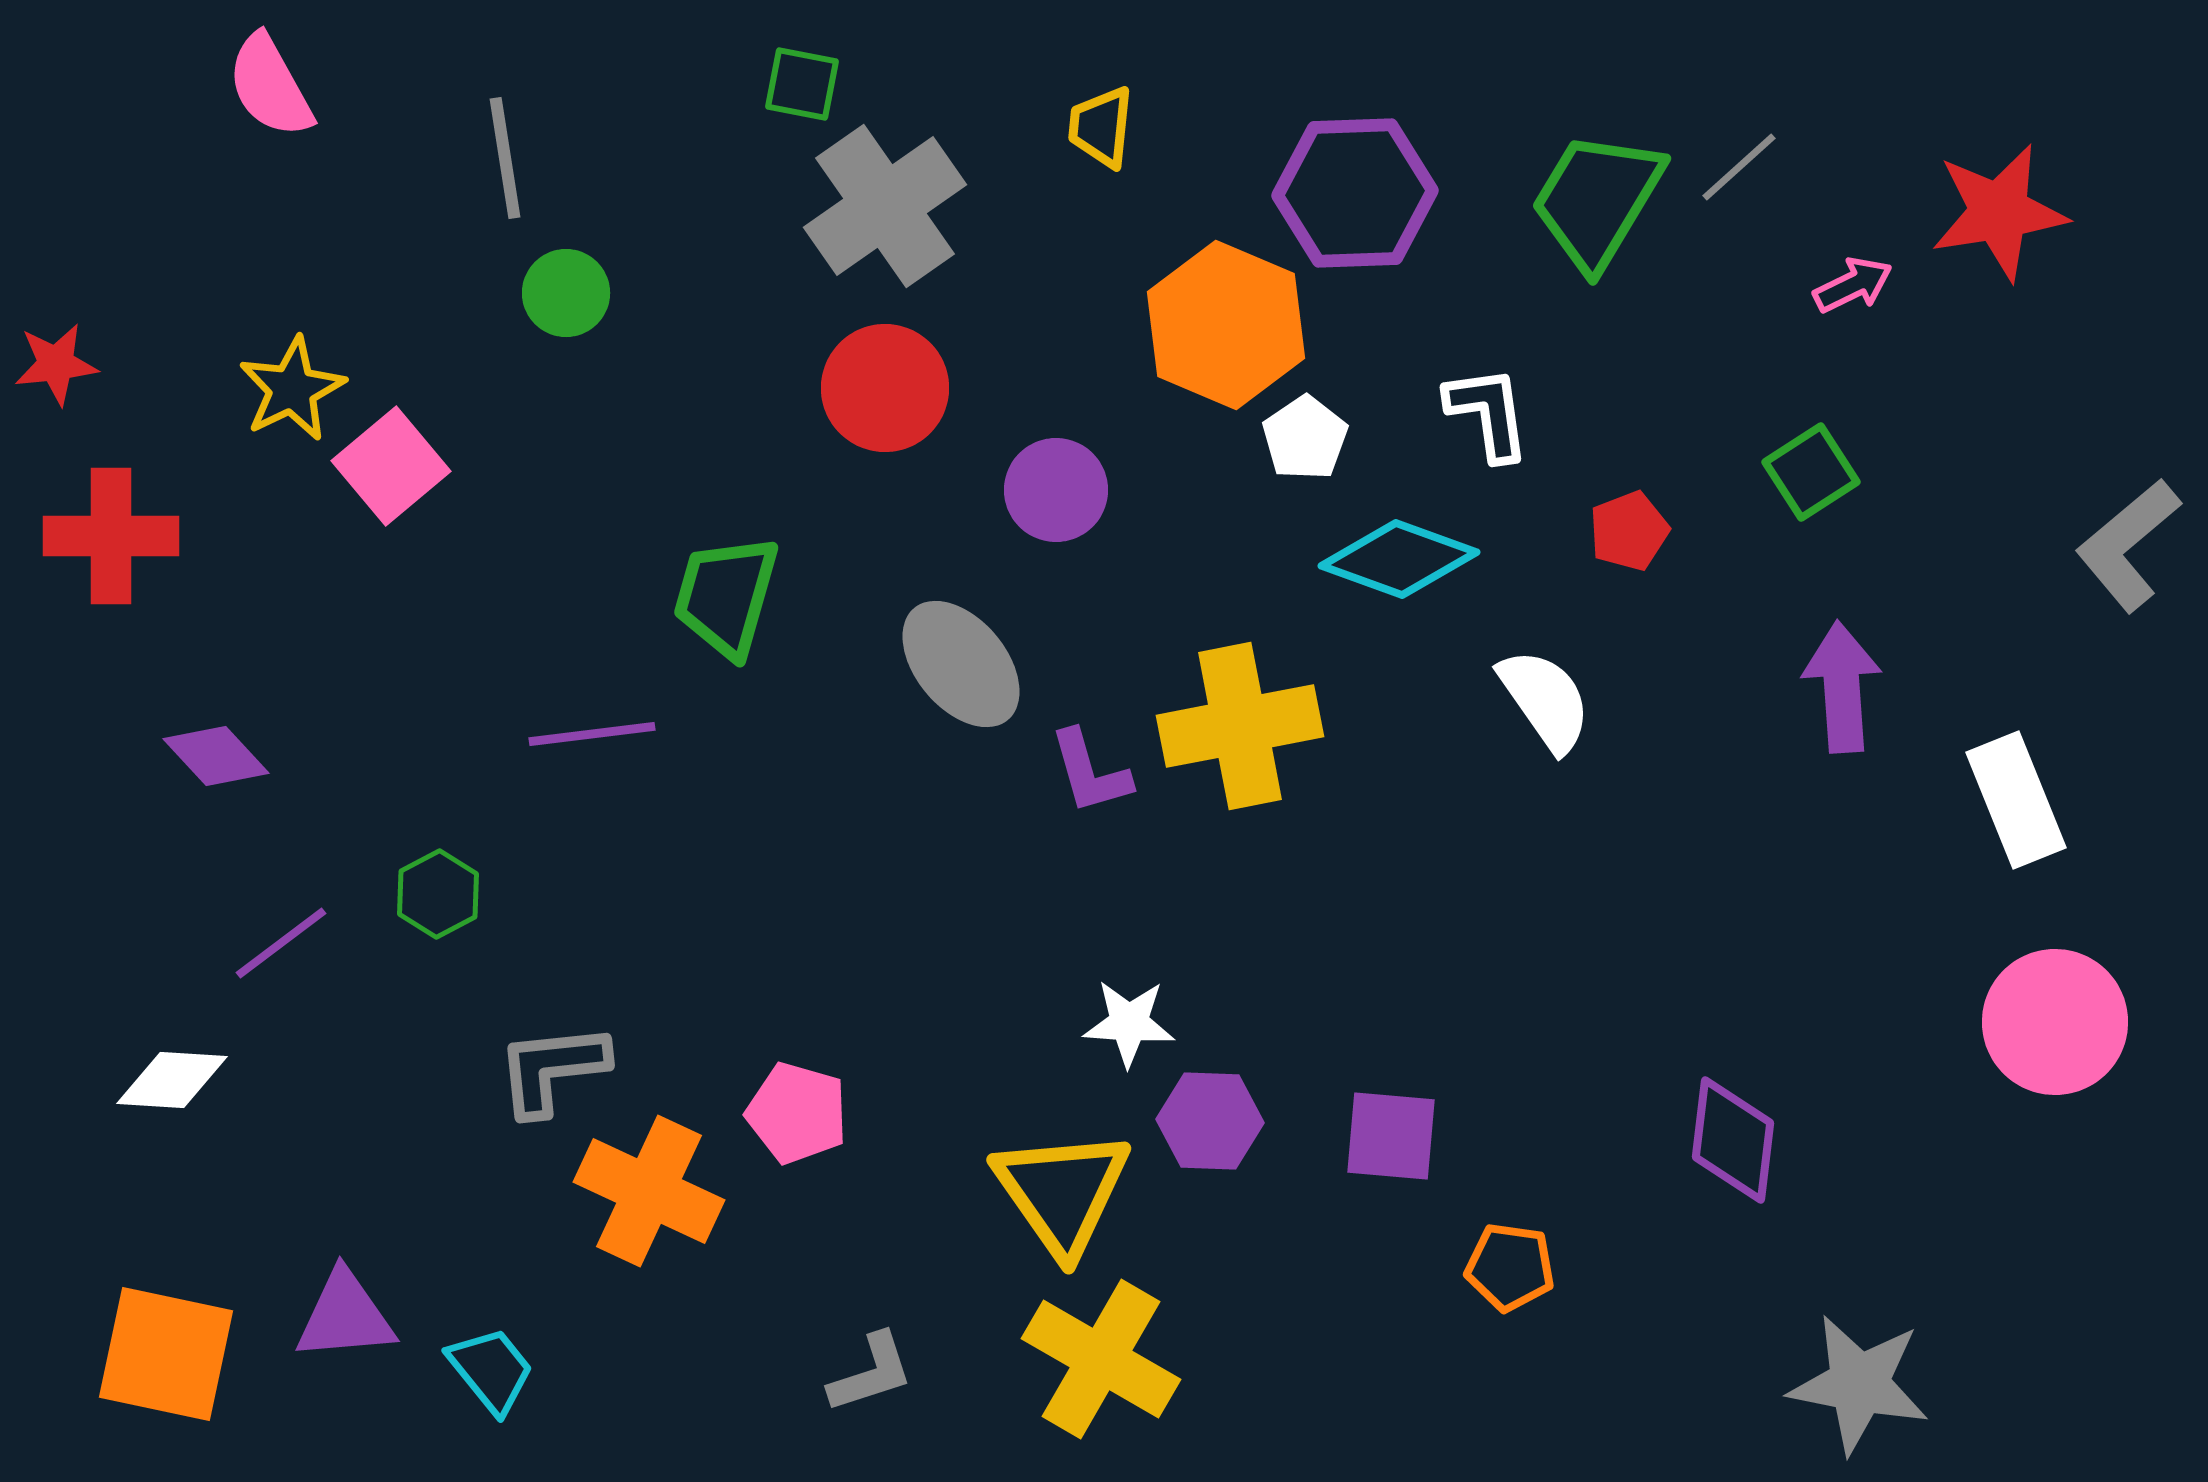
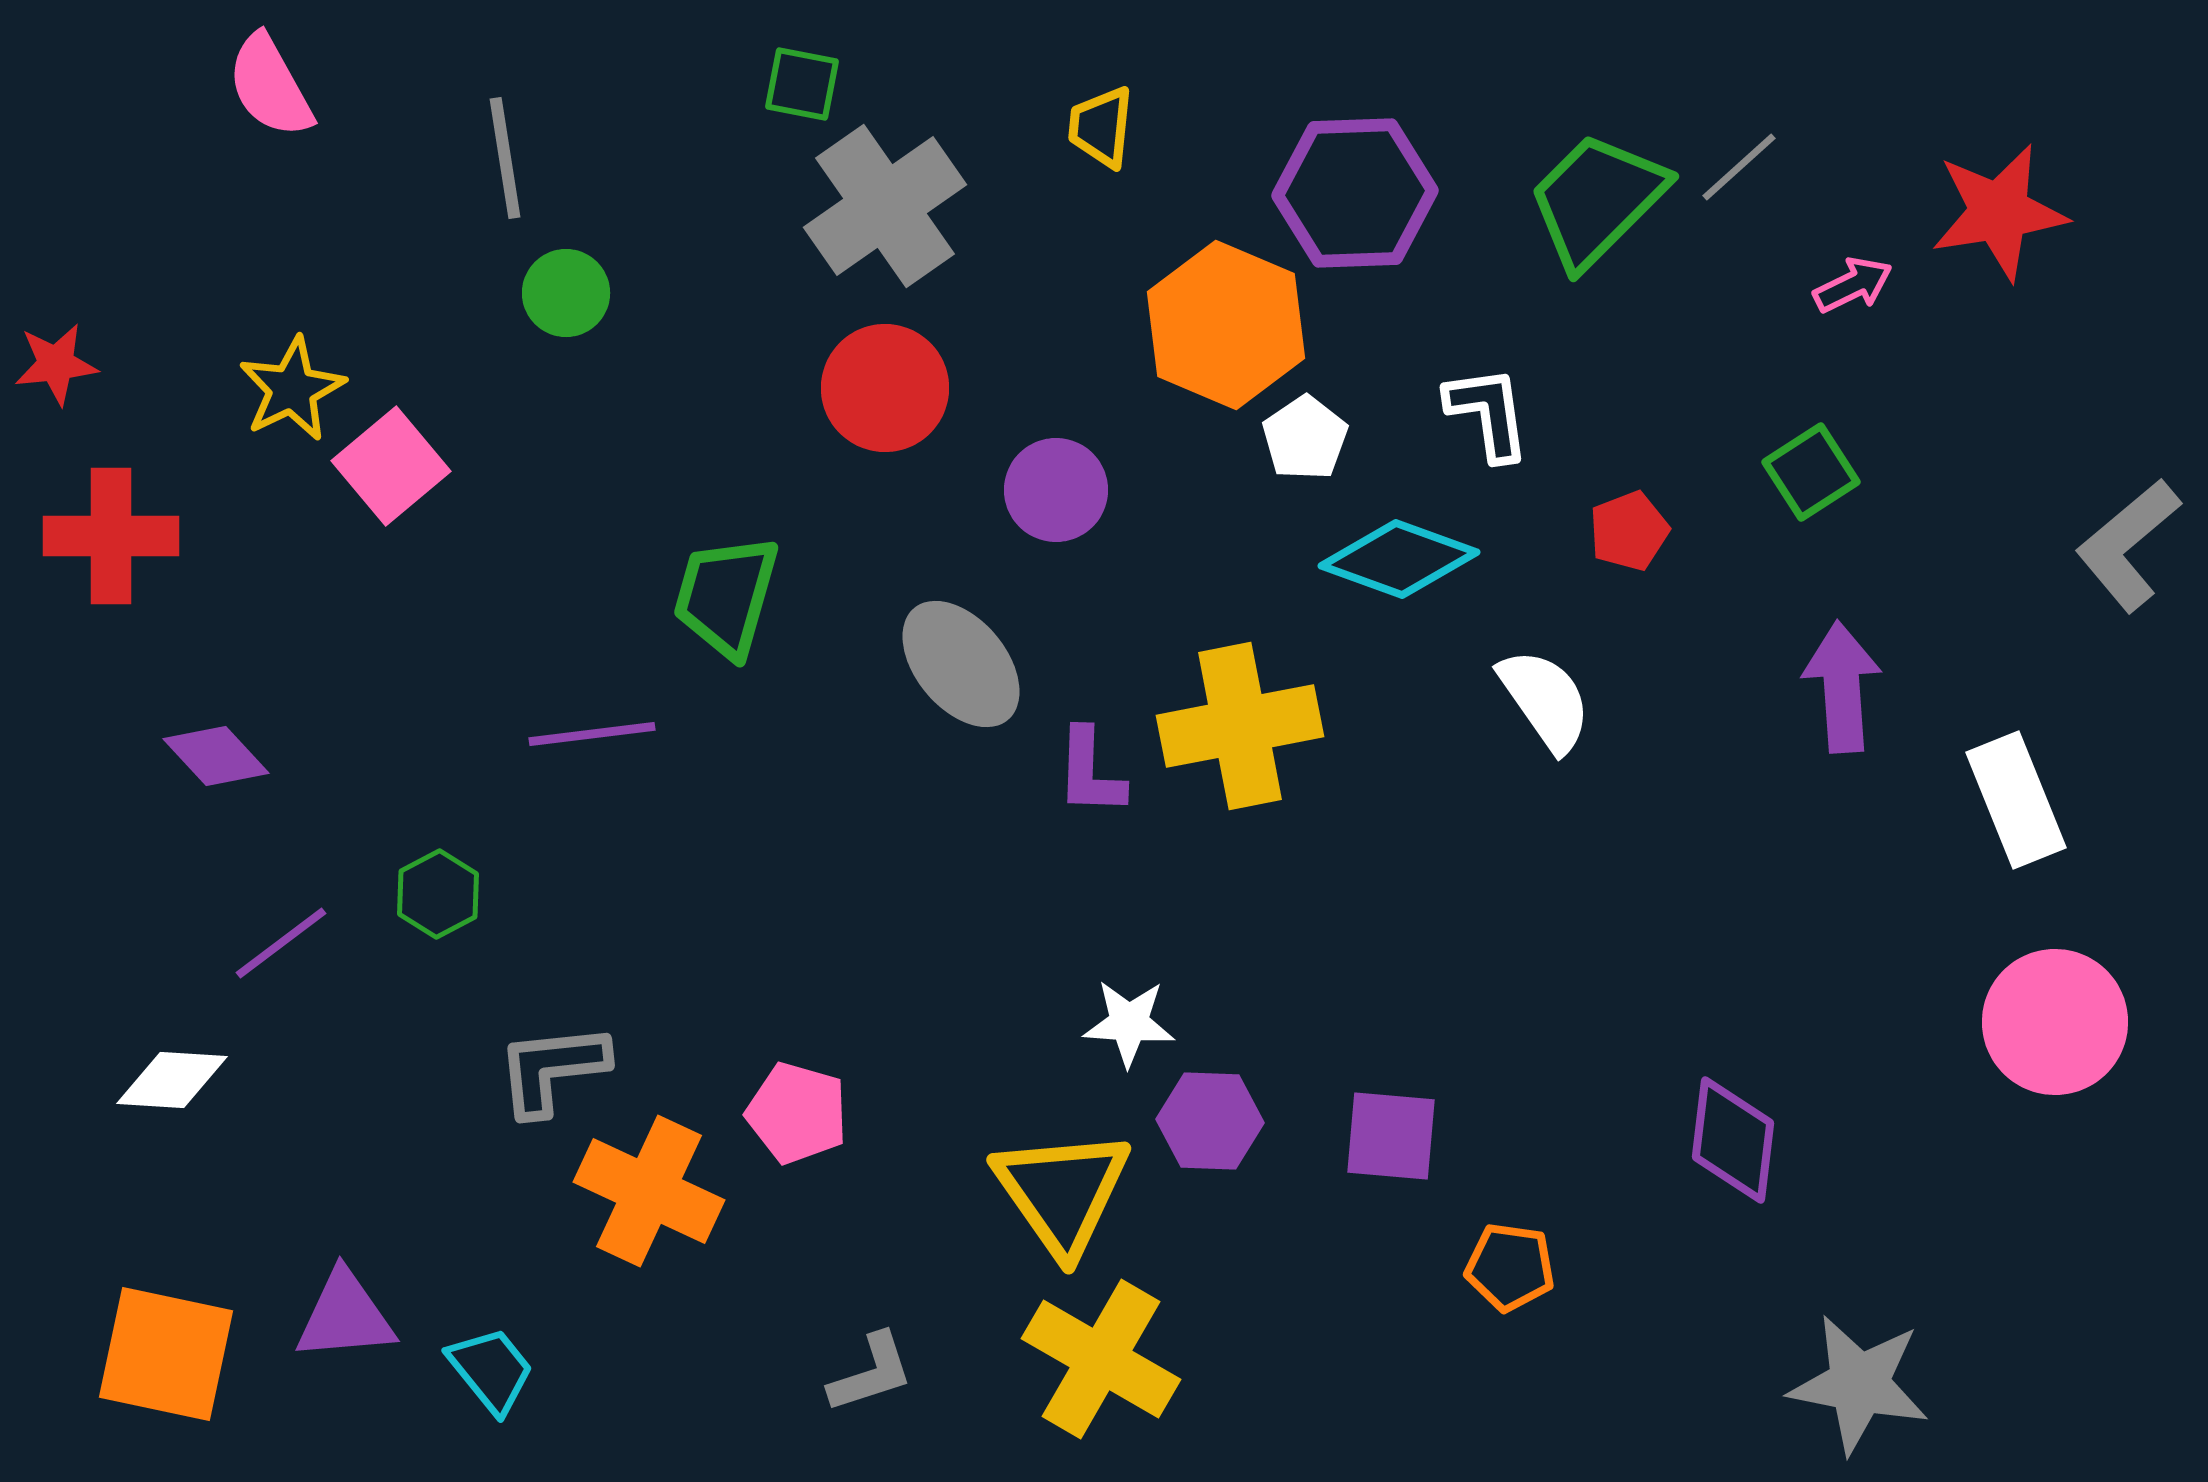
green trapezoid at (1597, 200): rotated 14 degrees clockwise
purple L-shape at (1090, 772): rotated 18 degrees clockwise
